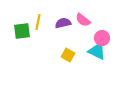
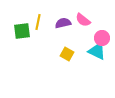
yellow square: moved 1 px left, 1 px up
